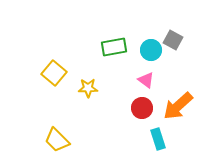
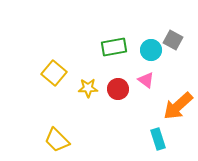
red circle: moved 24 px left, 19 px up
